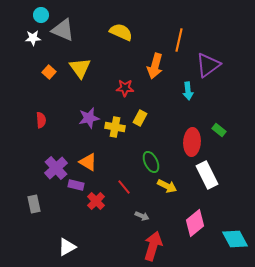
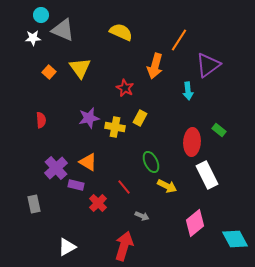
orange line: rotated 20 degrees clockwise
red star: rotated 24 degrees clockwise
red cross: moved 2 px right, 2 px down
red arrow: moved 29 px left
